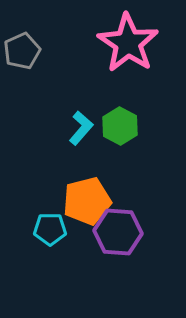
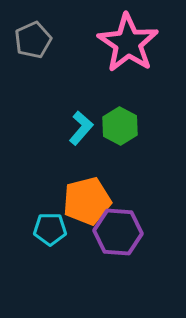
gray pentagon: moved 11 px right, 11 px up
